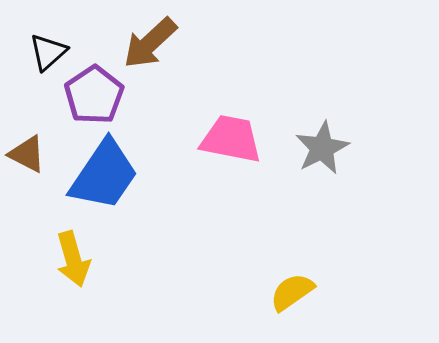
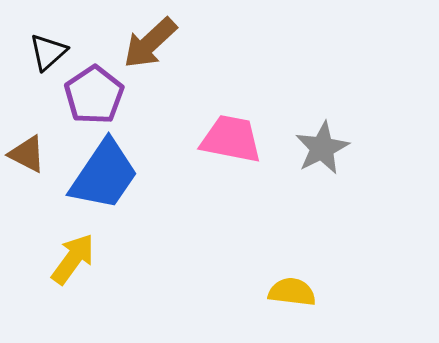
yellow arrow: rotated 128 degrees counterclockwise
yellow semicircle: rotated 42 degrees clockwise
